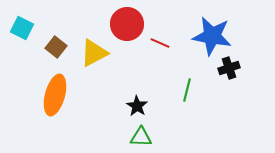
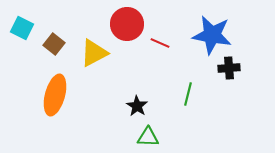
blue star: moved 1 px up
brown square: moved 2 px left, 3 px up
black cross: rotated 15 degrees clockwise
green line: moved 1 px right, 4 px down
green triangle: moved 7 px right
